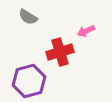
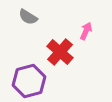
pink arrow: rotated 138 degrees clockwise
red cross: rotated 32 degrees counterclockwise
